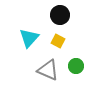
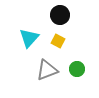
green circle: moved 1 px right, 3 px down
gray triangle: moved 1 px left; rotated 45 degrees counterclockwise
